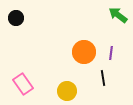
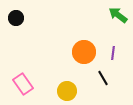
purple line: moved 2 px right
black line: rotated 21 degrees counterclockwise
